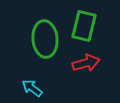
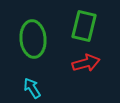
green ellipse: moved 12 px left
cyan arrow: rotated 20 degrees clockwise
